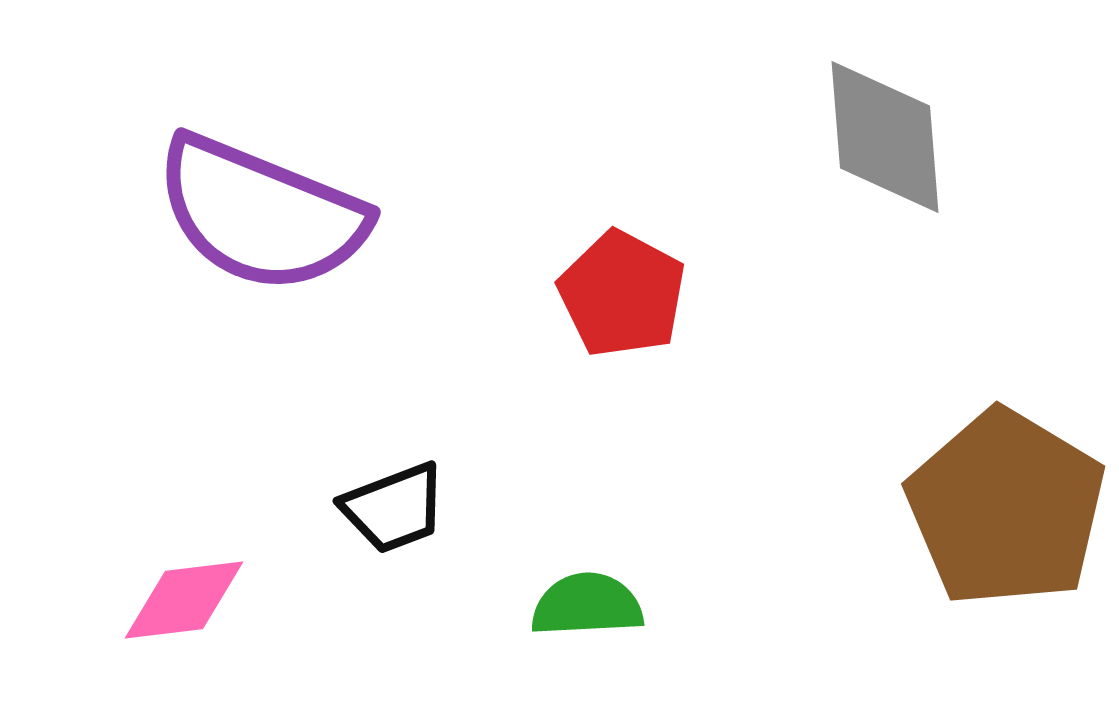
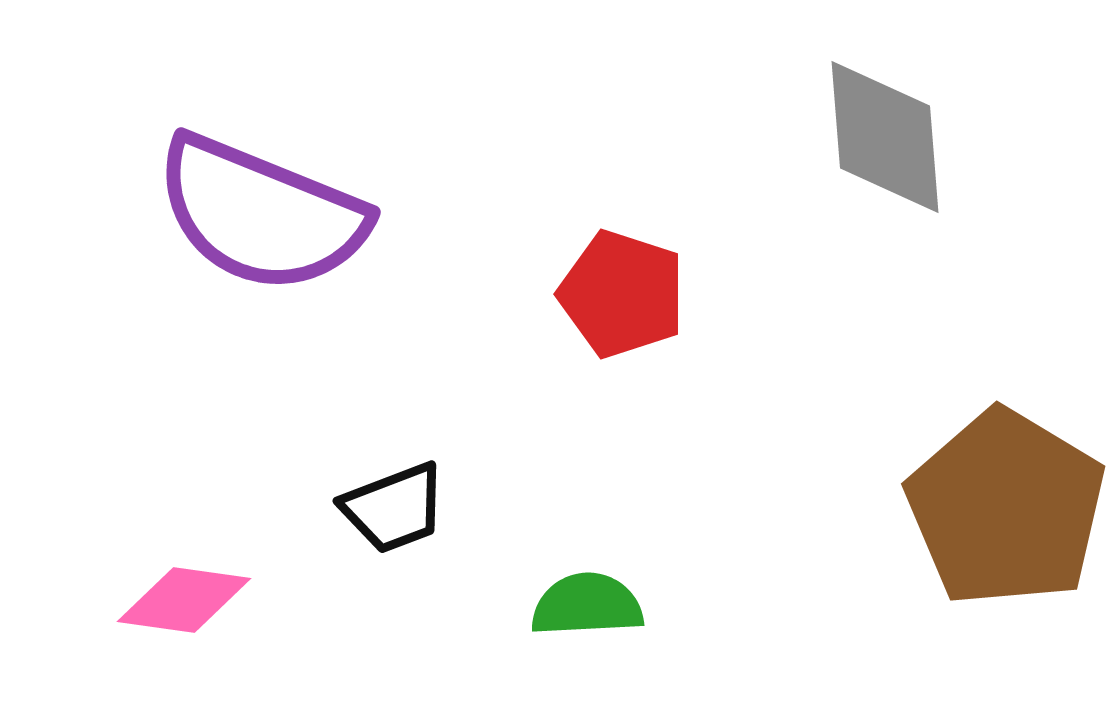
red pentagon: rotated 10 degrees counterclockwise
pink diamond: rotated 15 degrees clockwise
